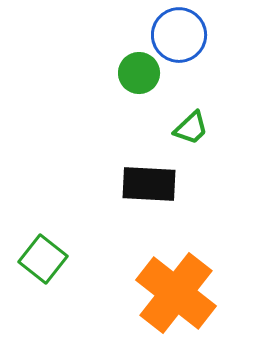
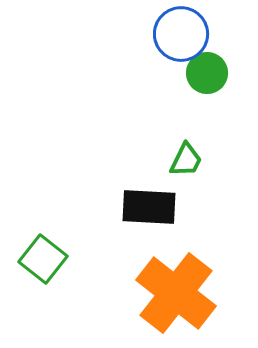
blue circle: moved 2 px right, 1 px up
green circle: moved 68 px right
green trapezoid: moved 5 px left, 32 px down; rotated 21 degrees counterclockwise
black rectangle: moved 23 px down
